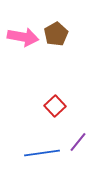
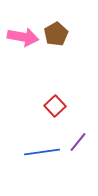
blue line: moved 1 px up
